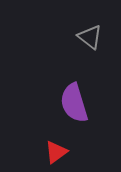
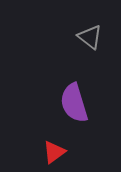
red triangle: moved 2 px left
